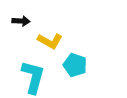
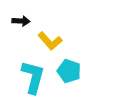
yellow L-shape: rotated 20 degrees clockwise
cyan pentagon: moved 6 px left, 6 px down
